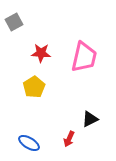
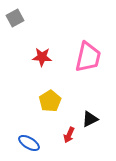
gray square: moved 1 px right, 4 px up
red star: moved 1 px right, 4 px down
pink trapezoid: moved 4 px right
yellow pentagon: moved 16 px right, 14 px down
red arrow: moved 4 px up
